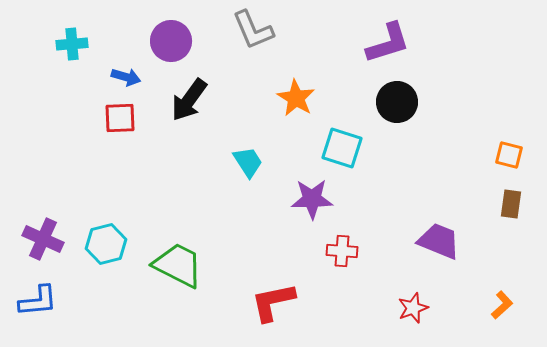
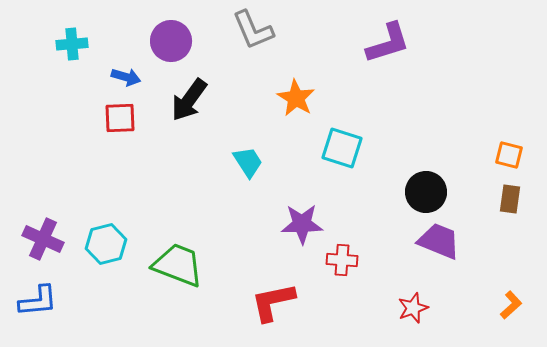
black circle: moved 29 px right, 90 px down
purple star: moved 10 px left, 25 px down
brown rectangle: moved 1 px left, 5 px up
red cross: moved 9 px down
green trapezoid: rotated 6 degrees counterclockwise
orange L-shape: moved 9 px right
